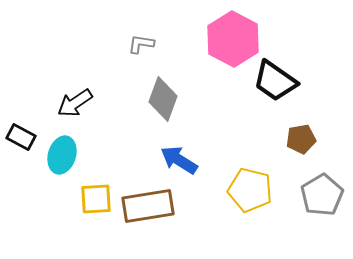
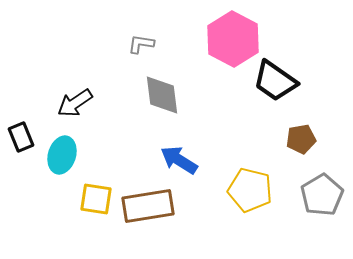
gray diamond: moved 1 px left, 4 px up; rotated 27 degrees counterclockwise
black rectangle: rotated 40 degrees clockwise
yellow square: rotated 12 degrees clockwise
